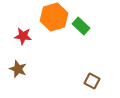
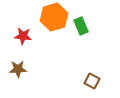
green rectangle: rotated 24 degrees clockwise
brown star: rotated 24 degrees counterclockwise
